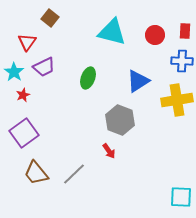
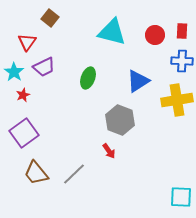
red rectangle: moved 3 px left
